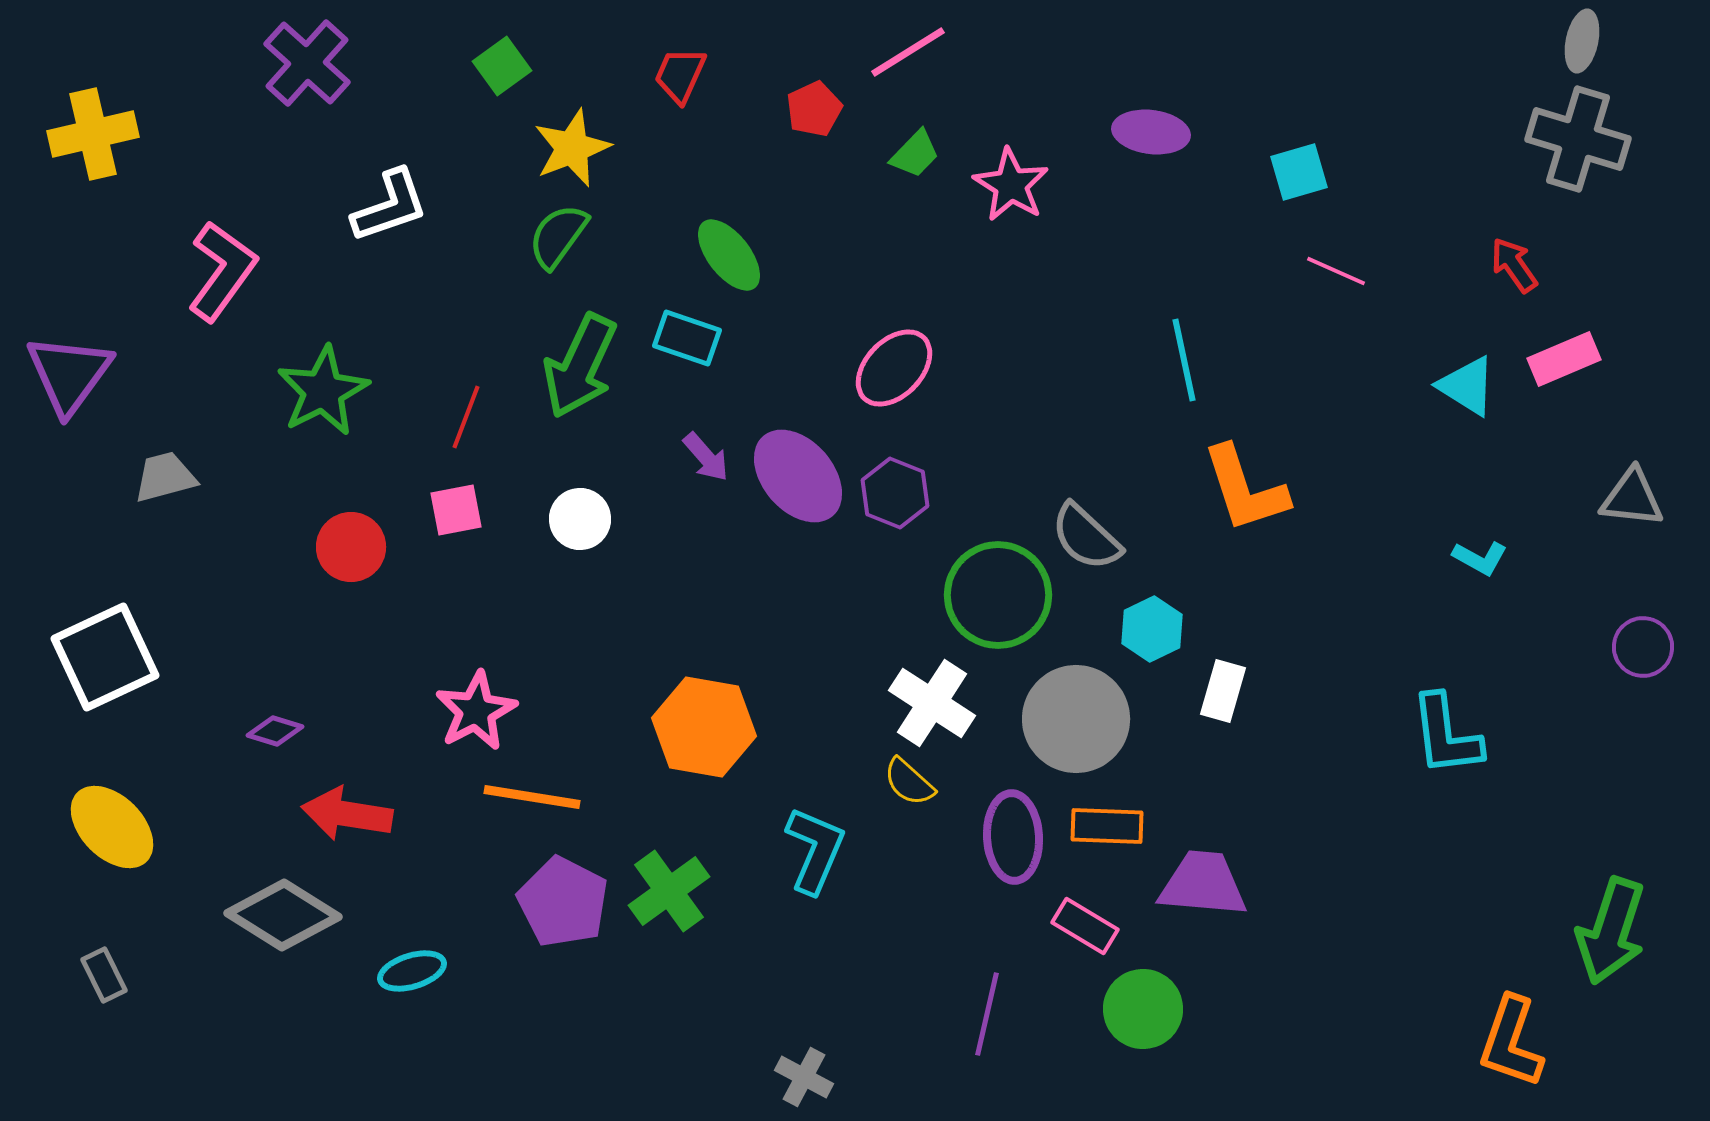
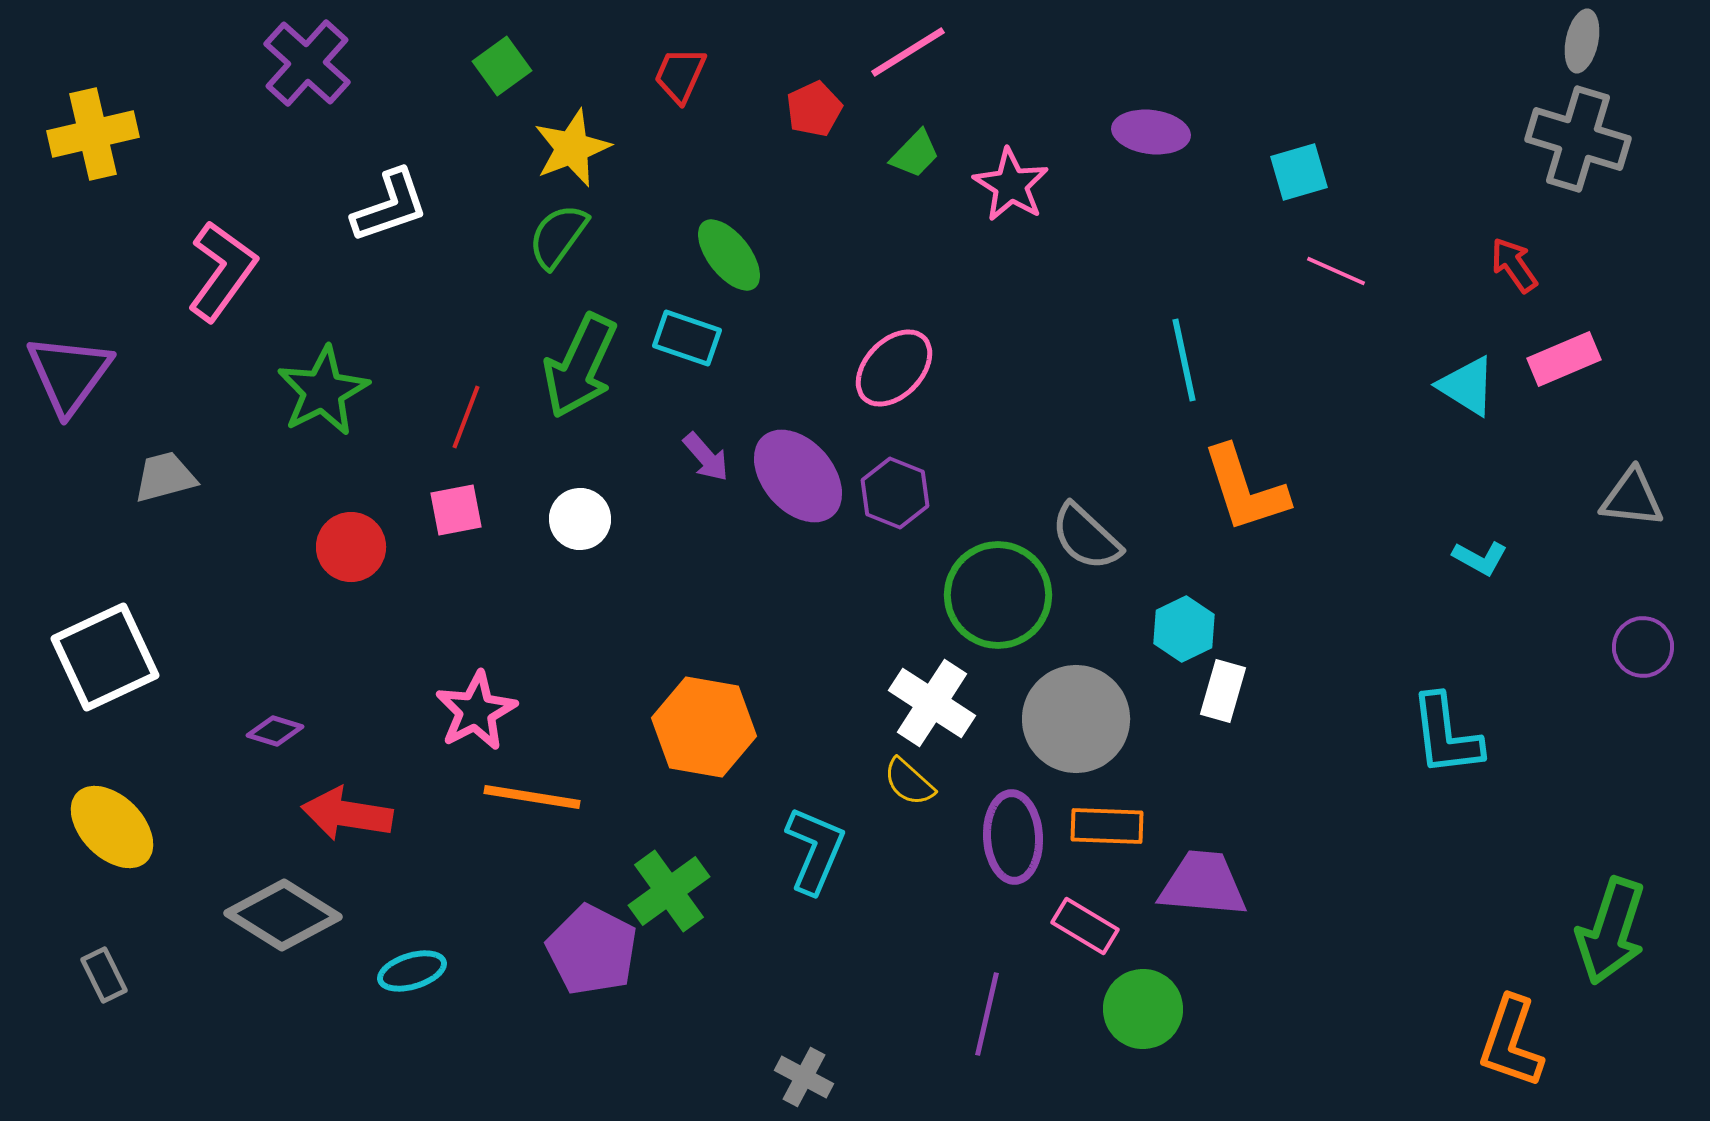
cyan hexagon at (1152, 629): moved 32 px right
purple pentagon at (563, 902): moved 29 px right, 48 px down
